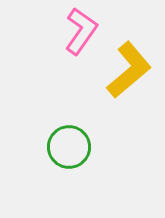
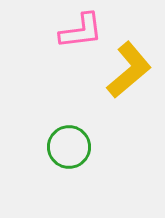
pink L-shape: rotated 48 degrees clockwise
